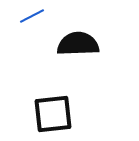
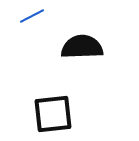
black semicircle: moved 4 px right, 3 px down
